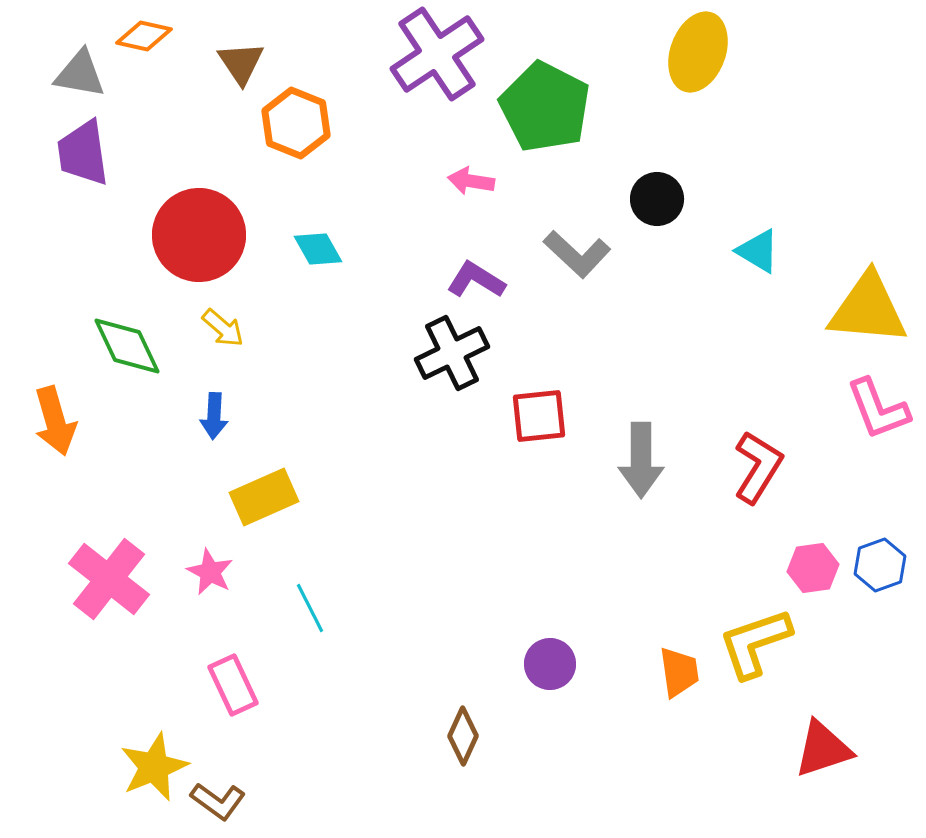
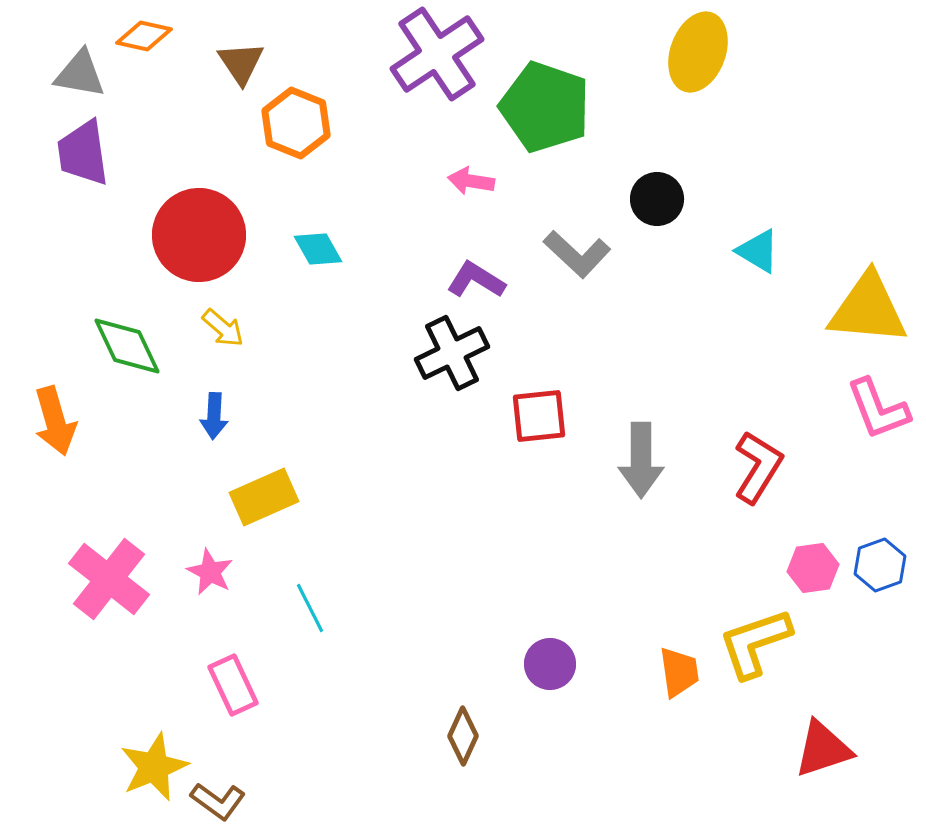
green pentagon: rotated 8 degrees counterclockwise
